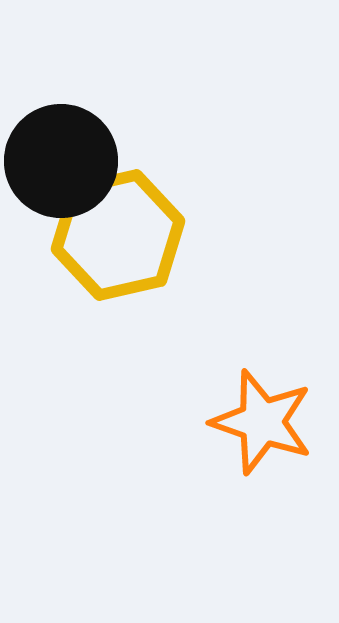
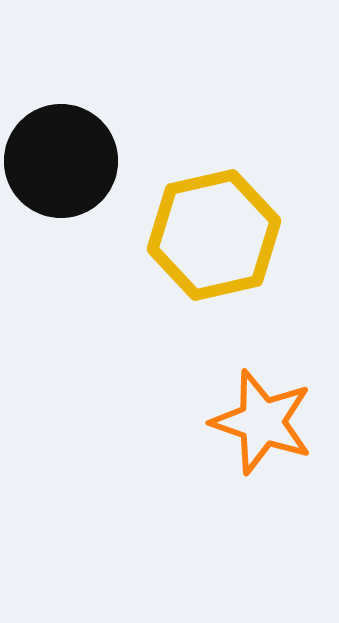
yellow hexagon: moved 96 px right
